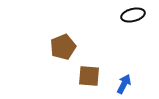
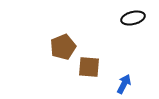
black ellipse: moved 3 px down
brown square: moved 9 px up
